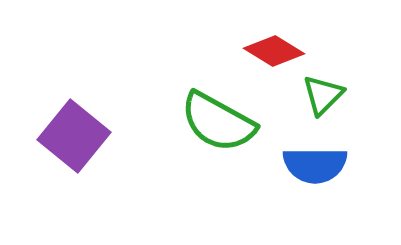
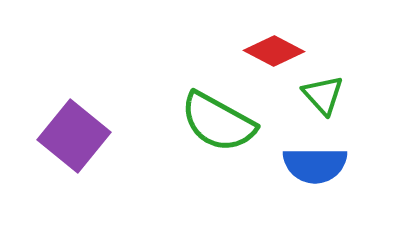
red diamond: rotated 4 degrees counterclockwise
green triangle: rotated 27 degrees counterclockwise
